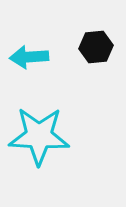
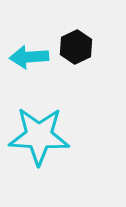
black hexagon: moved 20 px left; rotated 20 degrees counterclockwise
